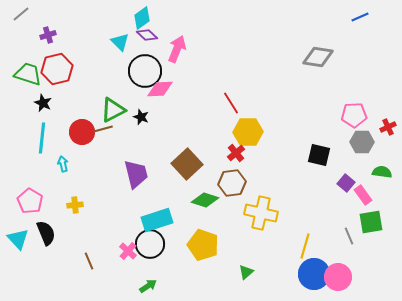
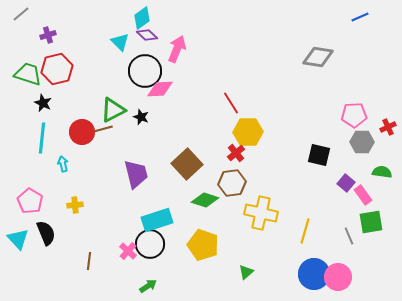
yellow line at (305, 246): moved 15 px up
brown line at (89, 261): rotated 30 degrees clockwise
